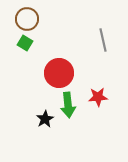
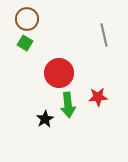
gray line: moved 1 px right, 5 px up
